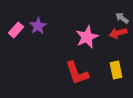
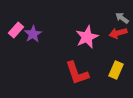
purple star: moved 5 px left, 8 px down
yellow rectangle: rotated 36 degrees clockwise
